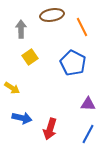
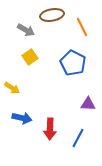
gray arrow: moved 5 px right, 1 px down; rotated 120 degrees clockwise
red arrow: rotated 15 degrees counterclockwise
blue line: moved 10 px left, 4 px down
